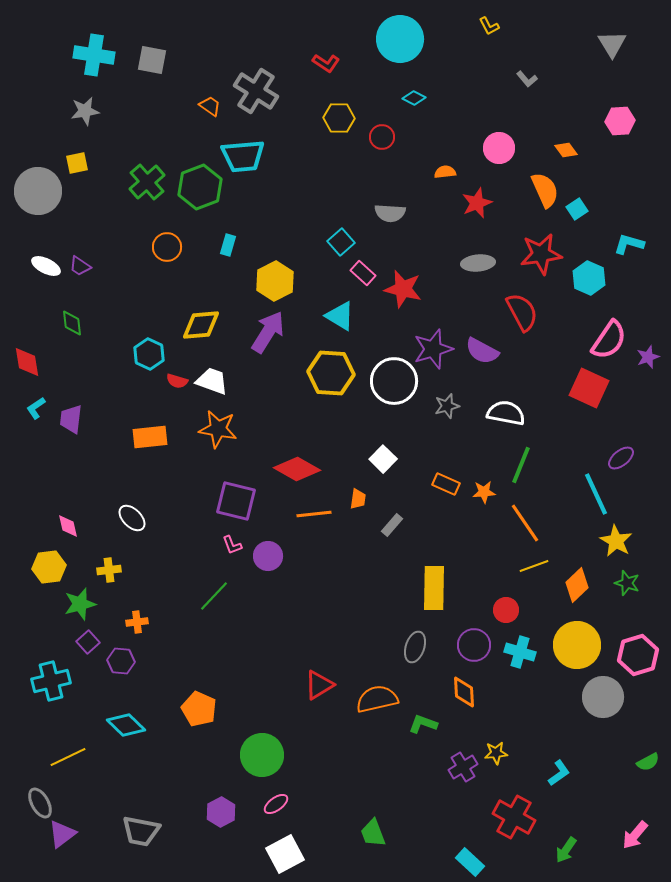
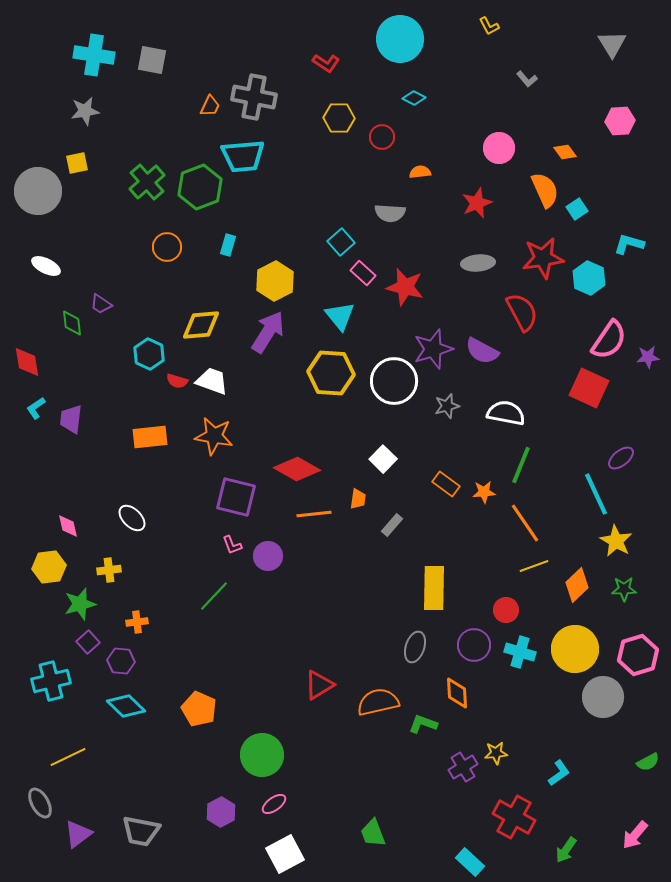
gray cross at (256, 91): moved 2 px left, 6 px down; rotated 21 degrees counterclockwise
orange trapezoid at (210, 106): rotated 80 degrees clockwise
orange diamond at (566, 150): moved 1 px left, 2 px down
orange semicircle at (445, 172): moved 25 px left
red star at (541, 254): moved 2 px right, 4 px down
purple trapezoid at (80, 266): moved 21 px right, 38 px down
red star at (403, 289): moved 2 px right, 2 px up
cyan triangle at (340, 316): rotated 20 degrees clockwise
purple star at (648, 357): rotated 15 degrees clockwise
orange star at (218, 429): moved 4 px left, 7 px down
orange rectangle at (446, 484): rotated 12 degrees clockwise
purple square at (236, 501): moved 4 px up
green star at (627, 583): moved 3 px left, 6 px down; rotated 20 degrees counterclockwise
yellow circle at (577, 645): moved 2 px left, 4 px down
orange diamond at (464, 692): moved 7 px left, 1 px down
orange semicircle at (377, 699): moved 1 px right, 3 px down
cyan diamond at (126, 725): moved 19 px up
pink ellipse at (276, 804): moved 2 px left
purple triangle at (62, 834): moved 16 px right
